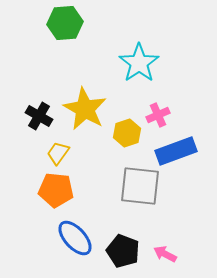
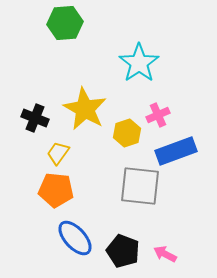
black cross: moved 4 px left, 2 px down; rotated 8 degrees counterclockwise
